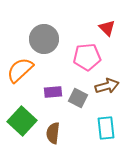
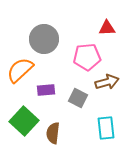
red triangle: rotated 48 degrees counterclockwise
brown arrow: moved 4 px up
purple rectangle: moved 7 px left, 2 px up
green square: moved 2 px right
